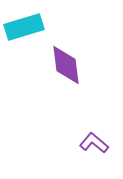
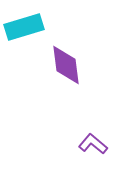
purple L-shape: moved 1 px left, 1 px down
